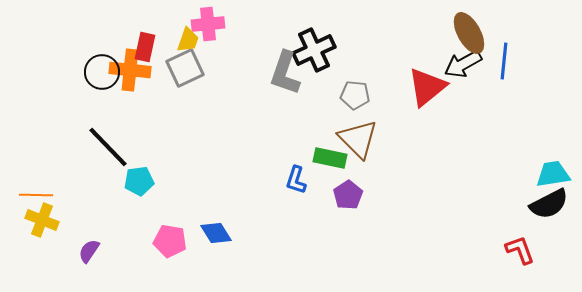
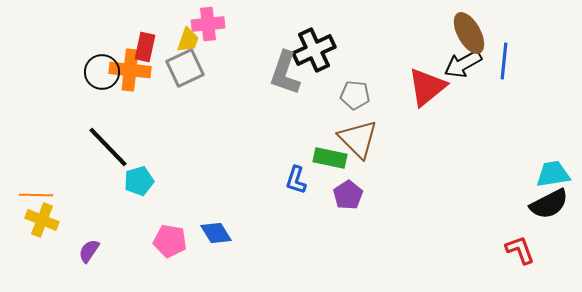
cyan pentagon: rotated 8 degrees counterclockwise
